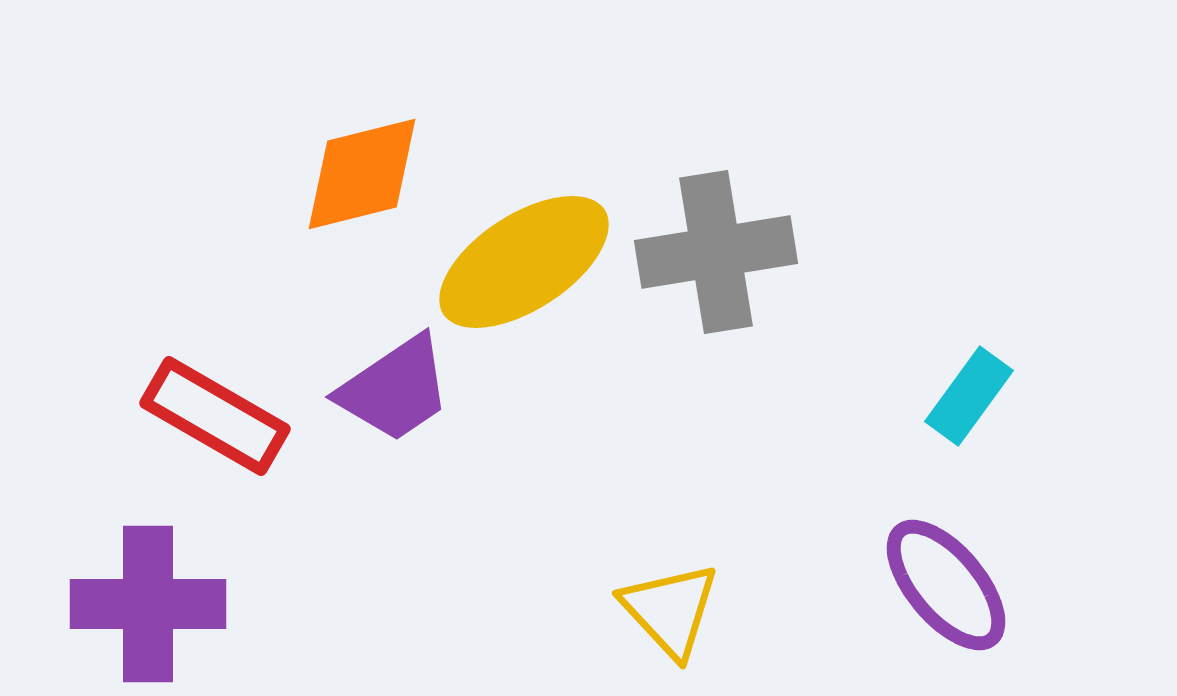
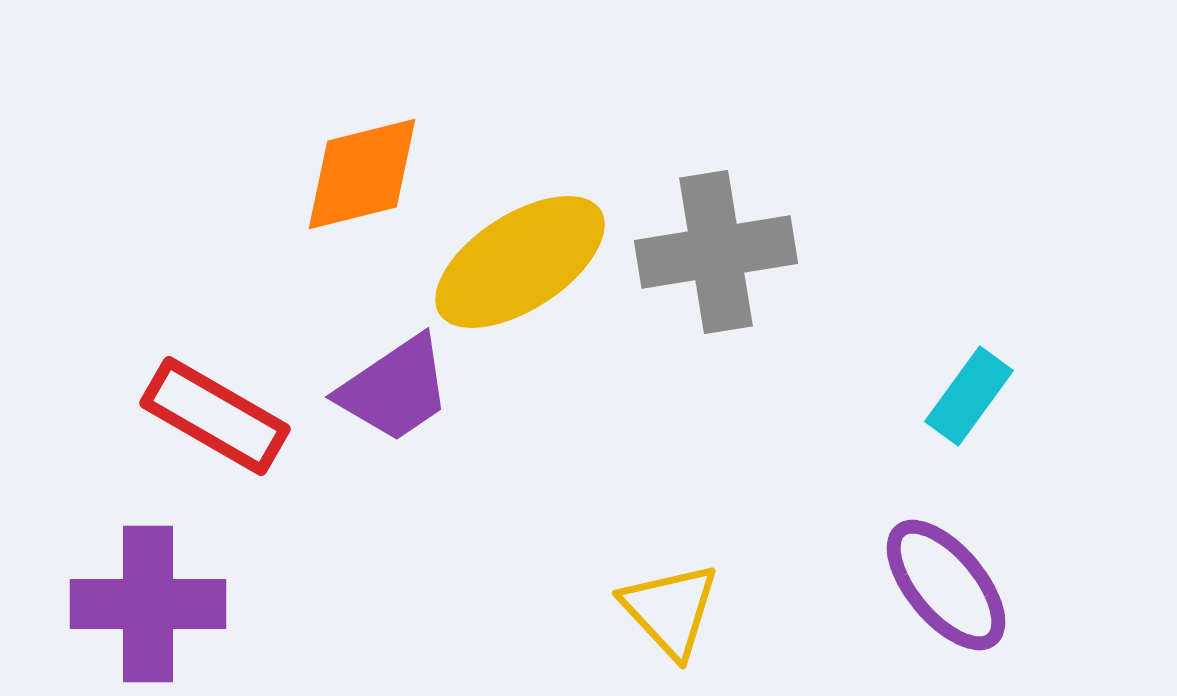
yellow ellipse: moved 4 px left
